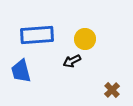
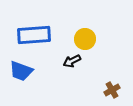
blue rectangle: moved 3 px left
blue trapezoid: rotated 55 degrees counterclockwise
brown cross: rotated 14 degrees clockwise
